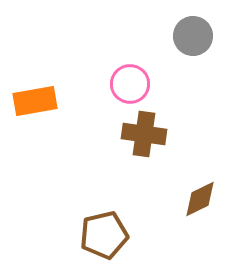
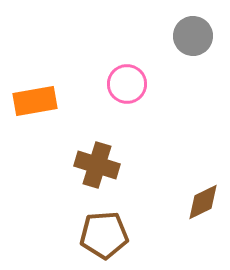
pink circle: moved 3 px left
brown cross: moved 47 px left, 31 px down; rotated 9 degrees clockwise
brown diamond: moved 3 px right, 3 px down
brown pentagon: rotated 9 degrees clockwise
